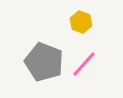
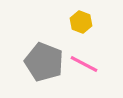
pink line: rotated 76 degrees clockwise
